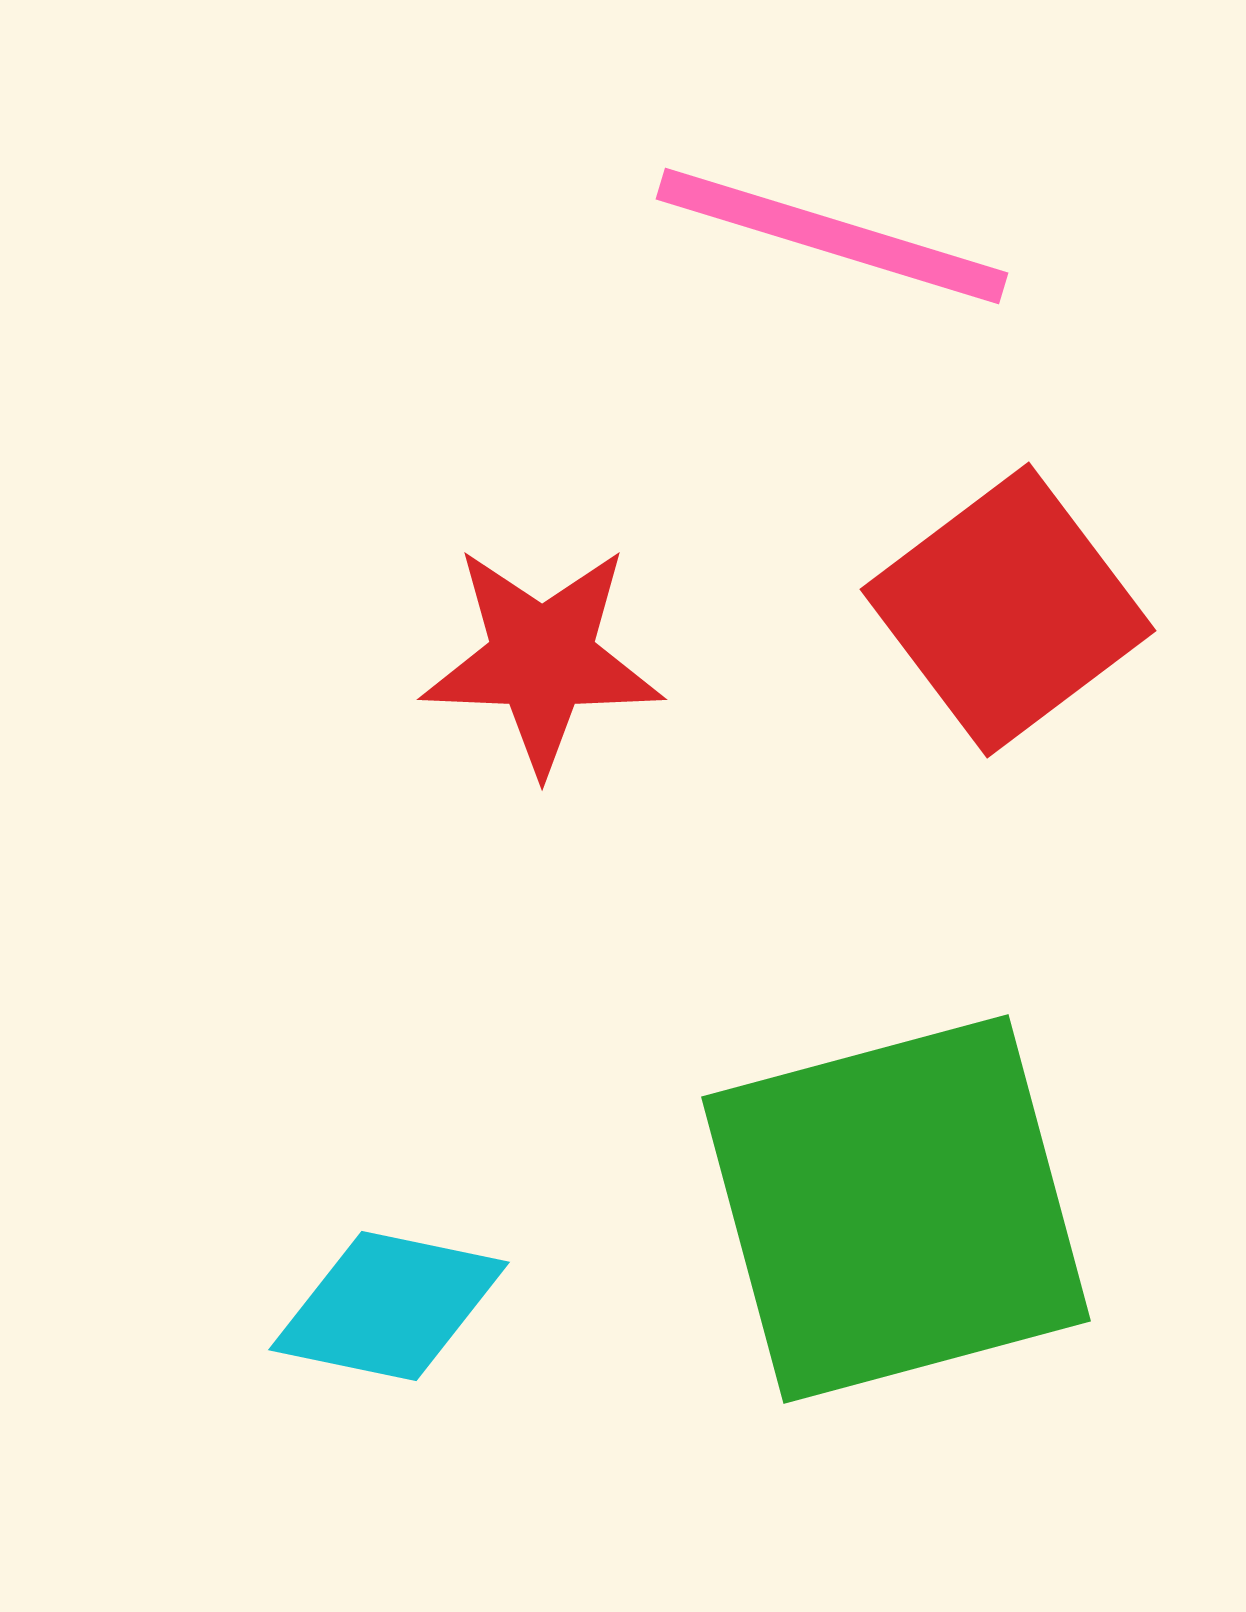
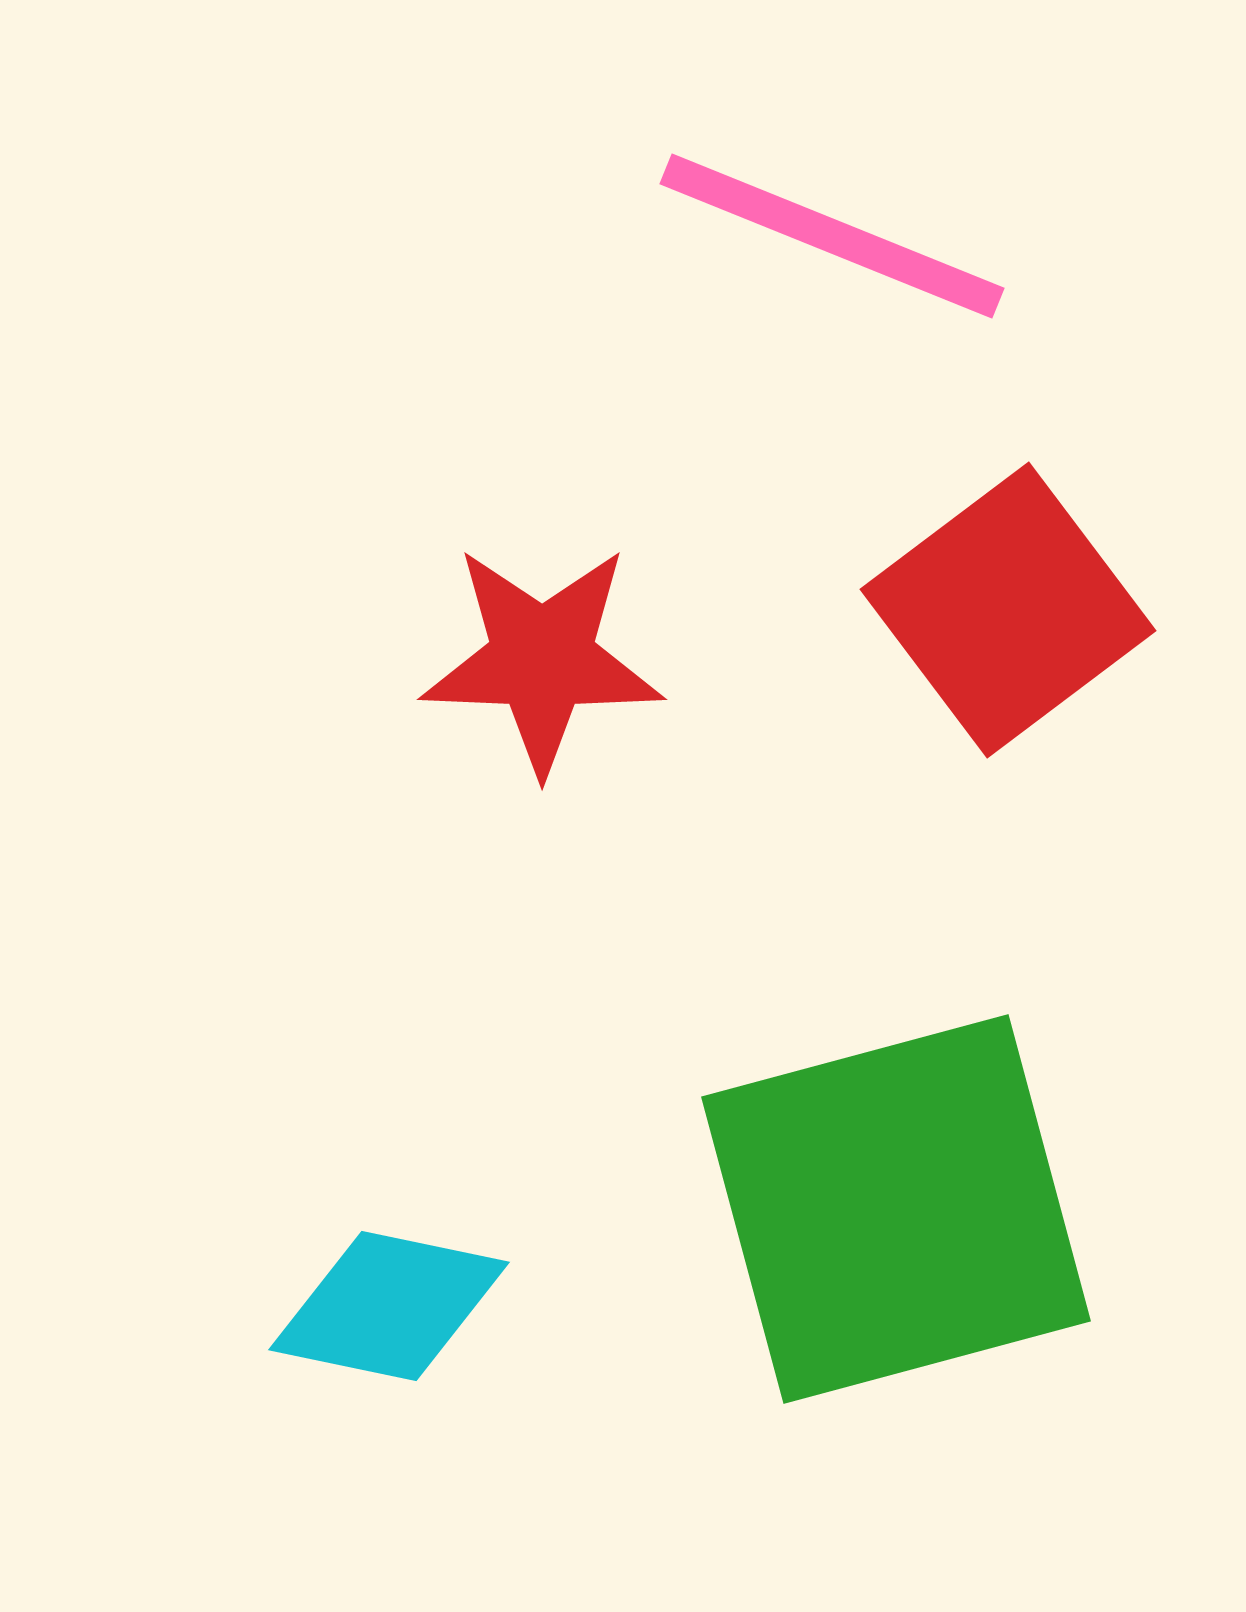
pink line: rotated 5 degrees clockwise
